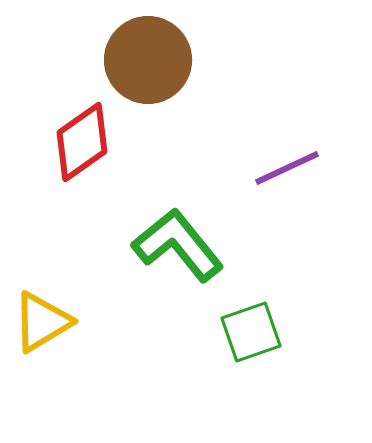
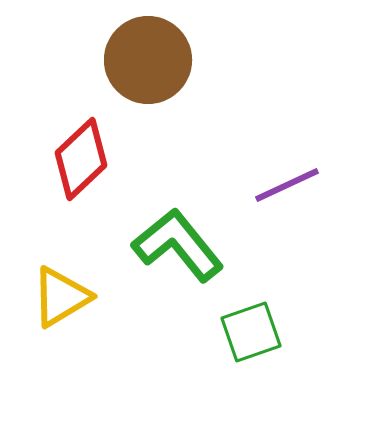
red diamond: moved 1 px left, 17 px down; rotated 8 degrees counterclockwise
purple line: moved 17 px down
yellow triangle: moved 19 px right, 25 px up
